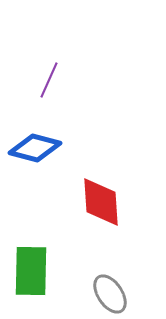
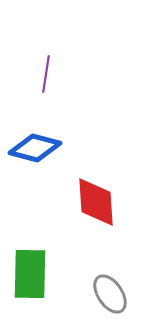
purple line: moved 3 px left, 6 px up; rotated 15 degrees counterclockwise
red diamond: moved 5 px left
green rectangle: moved 1 px left, 3 px down
